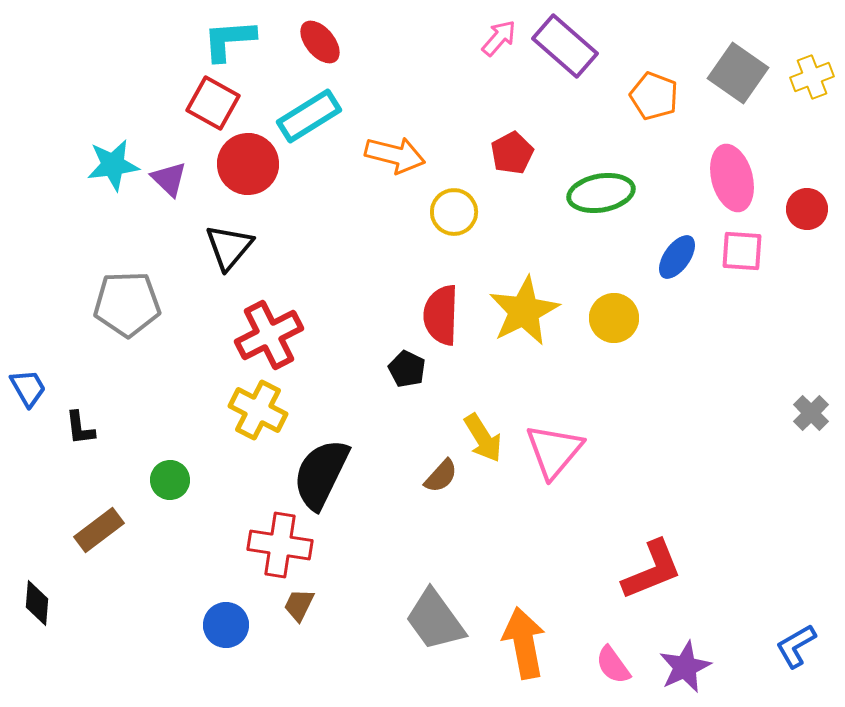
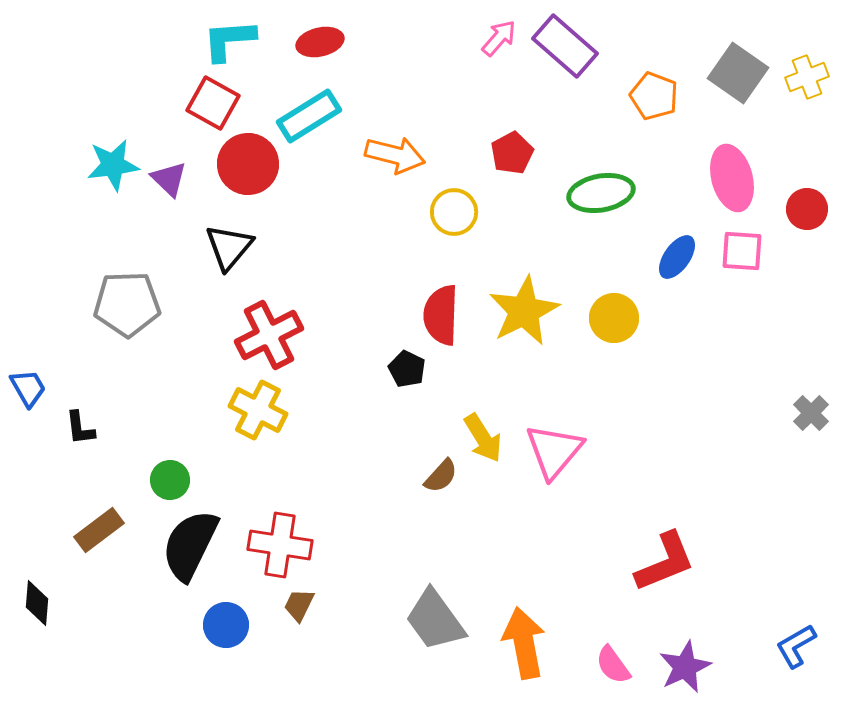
red ellipse at (320, 42): rotated 63 degrees counterclockwise
yellow cross at (812, 77): moved 5 px left
black semicircle at (321, 474): moved 131 px left, 71 px down
red L-shape at (652, 570): moved 13 px right, 8 px up
